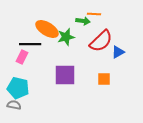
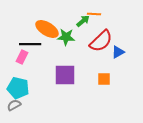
green arrow: rotated 48 degrees counterclockwise
green star: rotated 18 degrees clockwise
gray semicircle: rotated 40 degrees counterclockwise
